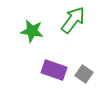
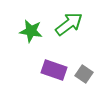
green arrow: moved 4 px left, 4 px down; rotated 16 degrees clockwise
green star: moved 1 px left
